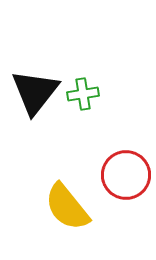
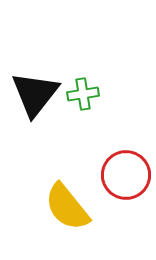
black triangle: moved 2 px down
